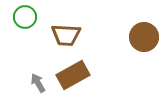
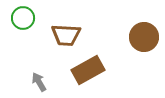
green circle: moved 2 px left, 1 px down
brown rectangle: moved 15 px right, 5 px up
gray arrow: moved 1 px right, 1 px up
